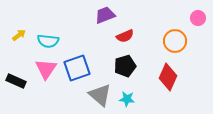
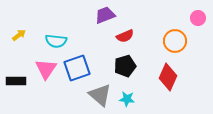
cyan semicircle: moved 8 px right
black rectangle: rotated 24 degrees counterclockwise
